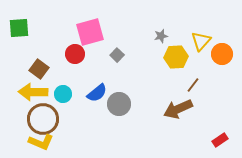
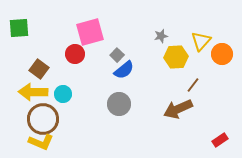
blue semicircle: moved 27 px right, 23 px up
